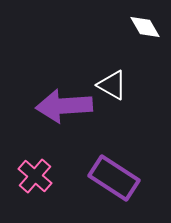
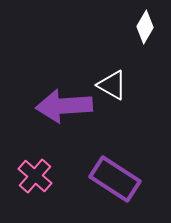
white diamond: rotated 60 degrees clockwise
purple rectangle: moved 1 px right, 1 px down
